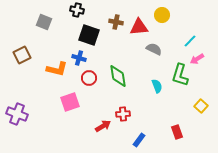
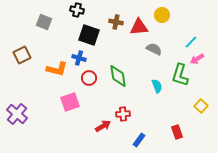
cyan line: moved 1 px right, 1 px down
purple cross: rotated 20 degrees clockwise
